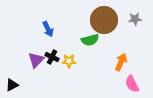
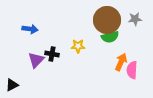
brown circle: moved 3 px right
blue arrow: moved 18 px left; rotated 56 degrees counterclockwise
green semicircle: moved 20 px right, 3 px up
black cross: moved 3 px up; rotated 16 degrees counterclockwise
yellow star: moved 9 px right, 15 px up
pink semicircle: moved 14 px up; rotated 30 degrees clockwise
